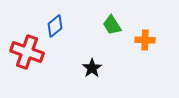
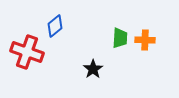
green trapezoid: moved 8 px right, 13 px down; rotated 145 degrees counterclockwise
black star: moved 1 px right, 1 px down
